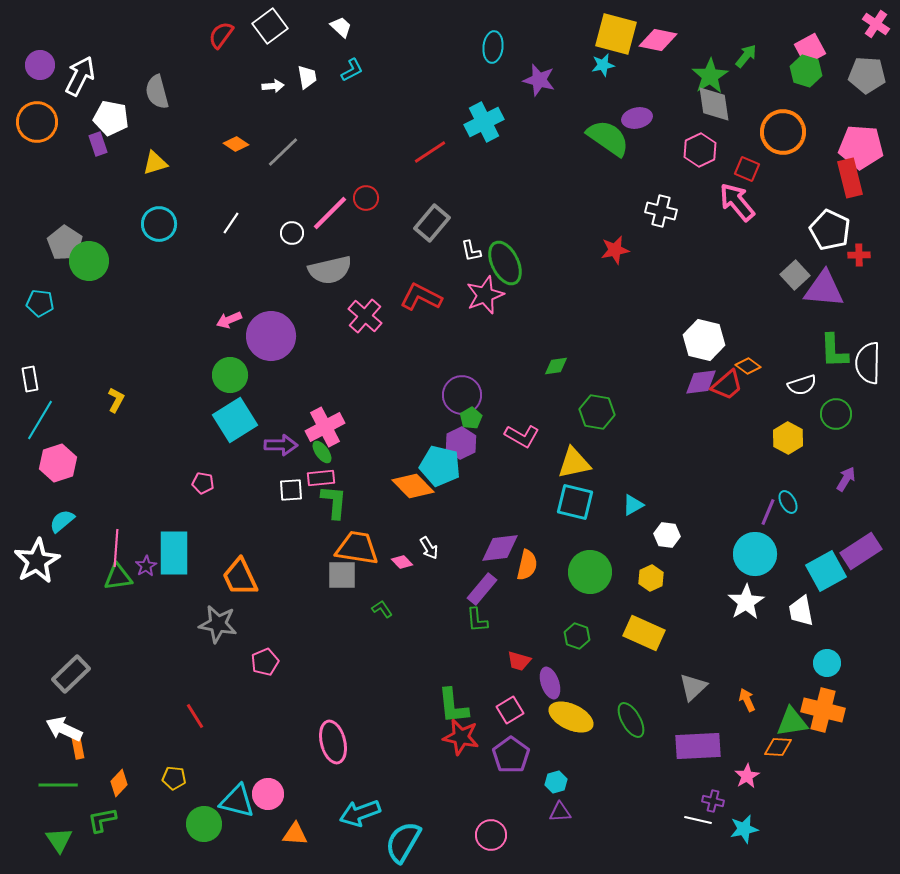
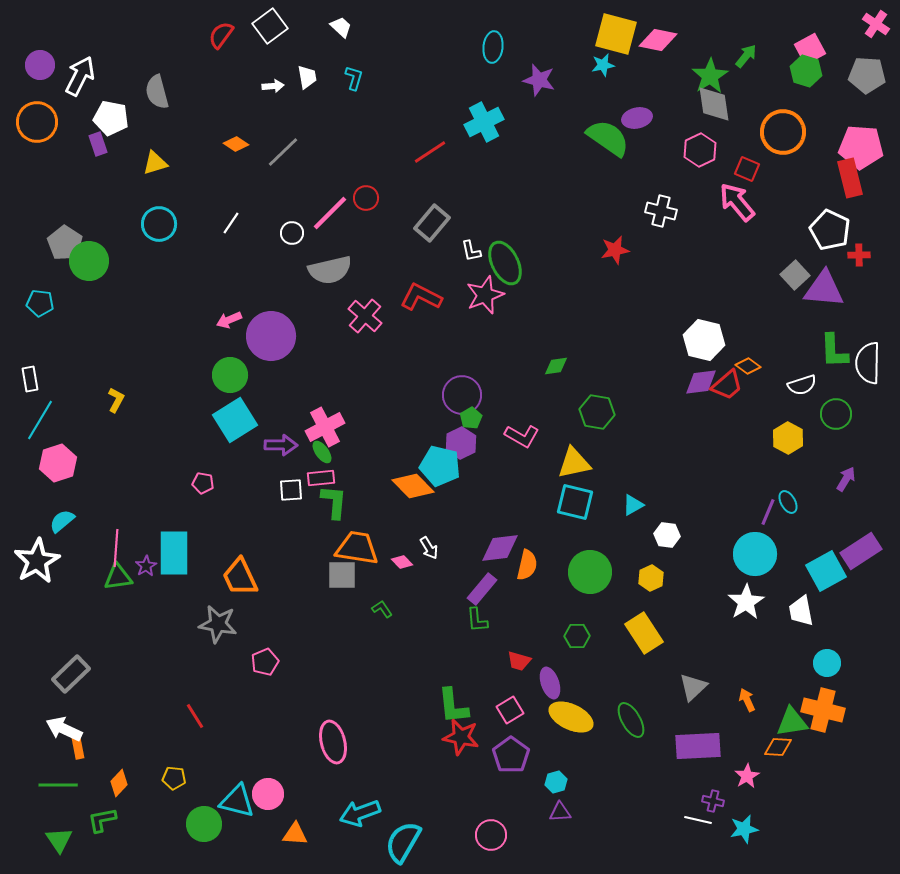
cyan L-shape at (352, 70): moved 2 px right, 8 px down; rotated 45 degrees counterclockwise
yellow rectangle at (644, 633): rotated 33 degrees clockwise
green hexagon at (577, 636): rotated 20 degrees counterclockwise
